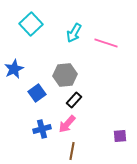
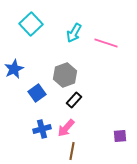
gray hexagon: rotated 15 degrees counterclockwise
pink arrow: moved 1 px left, 4 px down
